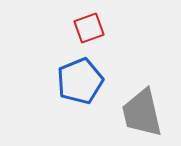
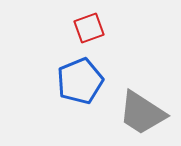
gray trapezoid: rotated 44 degrees counterclockwise
